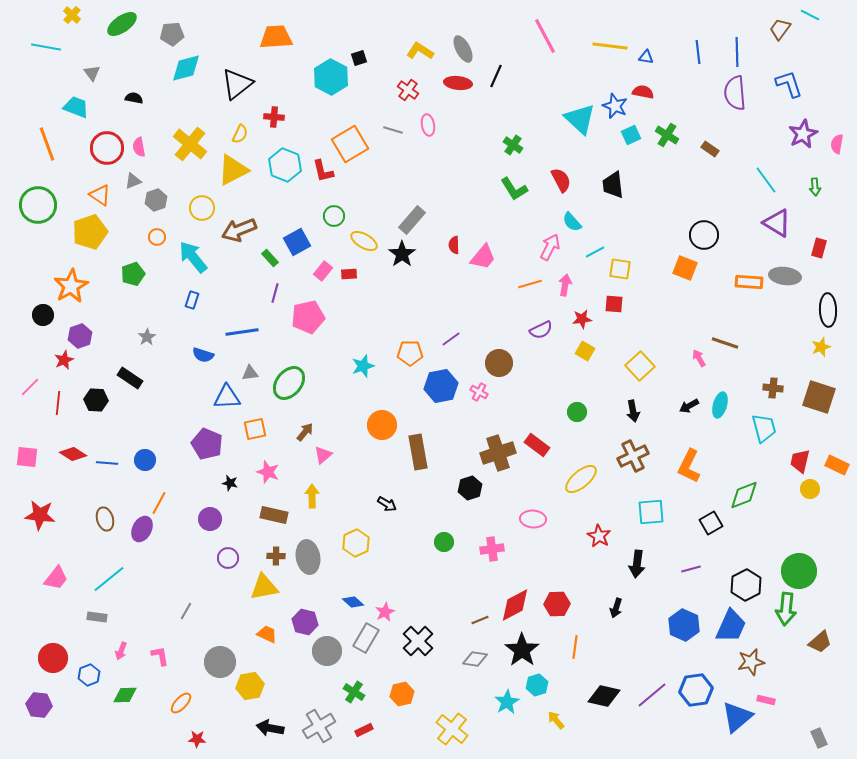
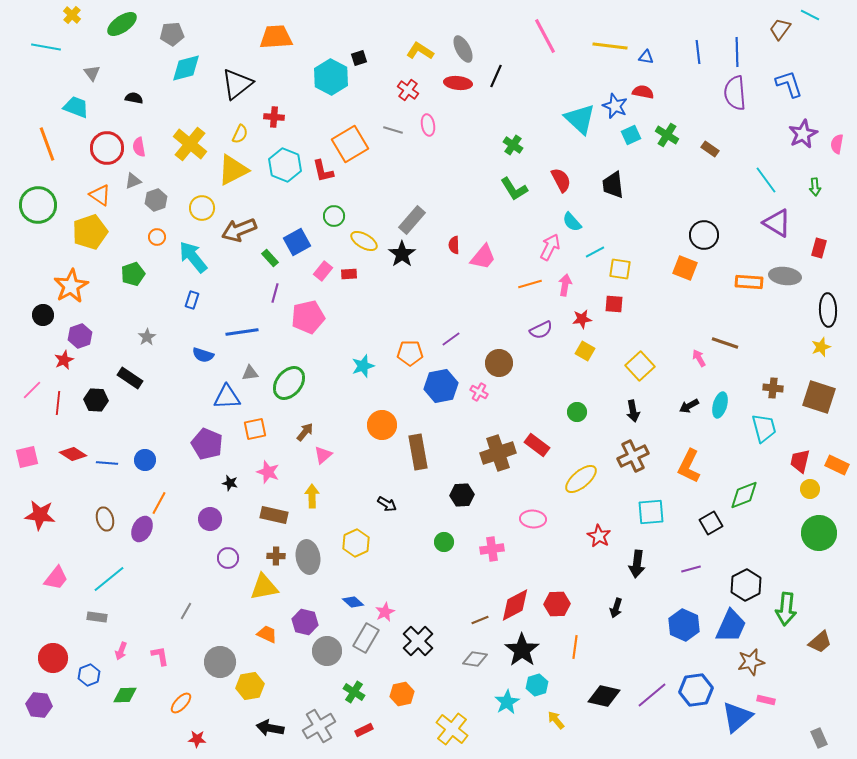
pink line at (30, 387): moved 2 px right, 3 px down
pink square at (27, 457): rotated 20 degrees counterclockwise
black hexagon at (470, 488): moved 8 px left, 7 px down; rotated 15 degrees clockwise
green circle at (799, 571): moved 20 px right, 38 px up
